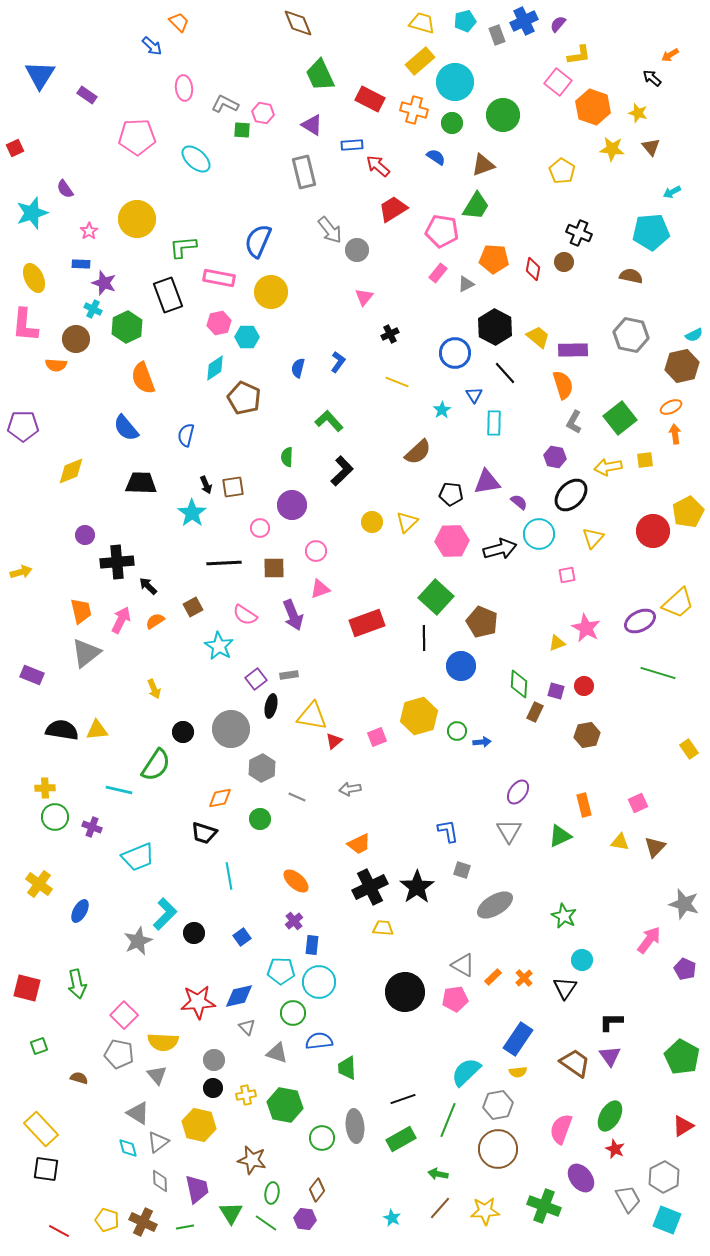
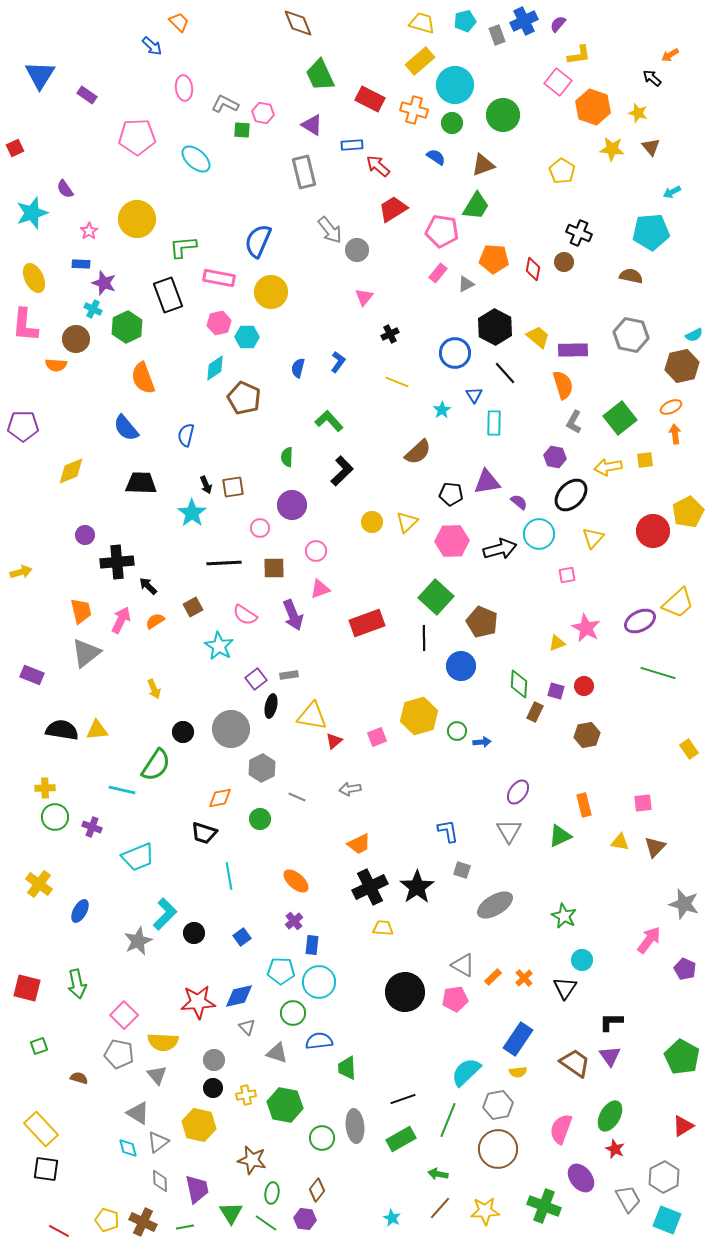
cyan circle at (455, 82): moved 3 px down
cyan line at (119, 790): moved 3 px right
pink square at (638, 803): moved 5 px right; rotated 18 degrees clockwise
